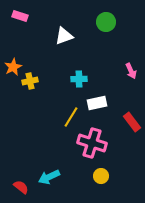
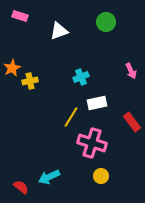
white triangle: moved 5 px left, 5 px up
orange star: moved 1 px left, 1 px down
cyan cross: moved 2 px right, 2 px up; rotated 21 degrees counterclockwise
